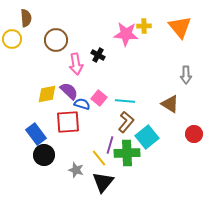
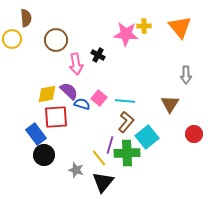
brown triangle: rotated 30 degrees clockwise
red square: moved 12 px left, 5 px up
